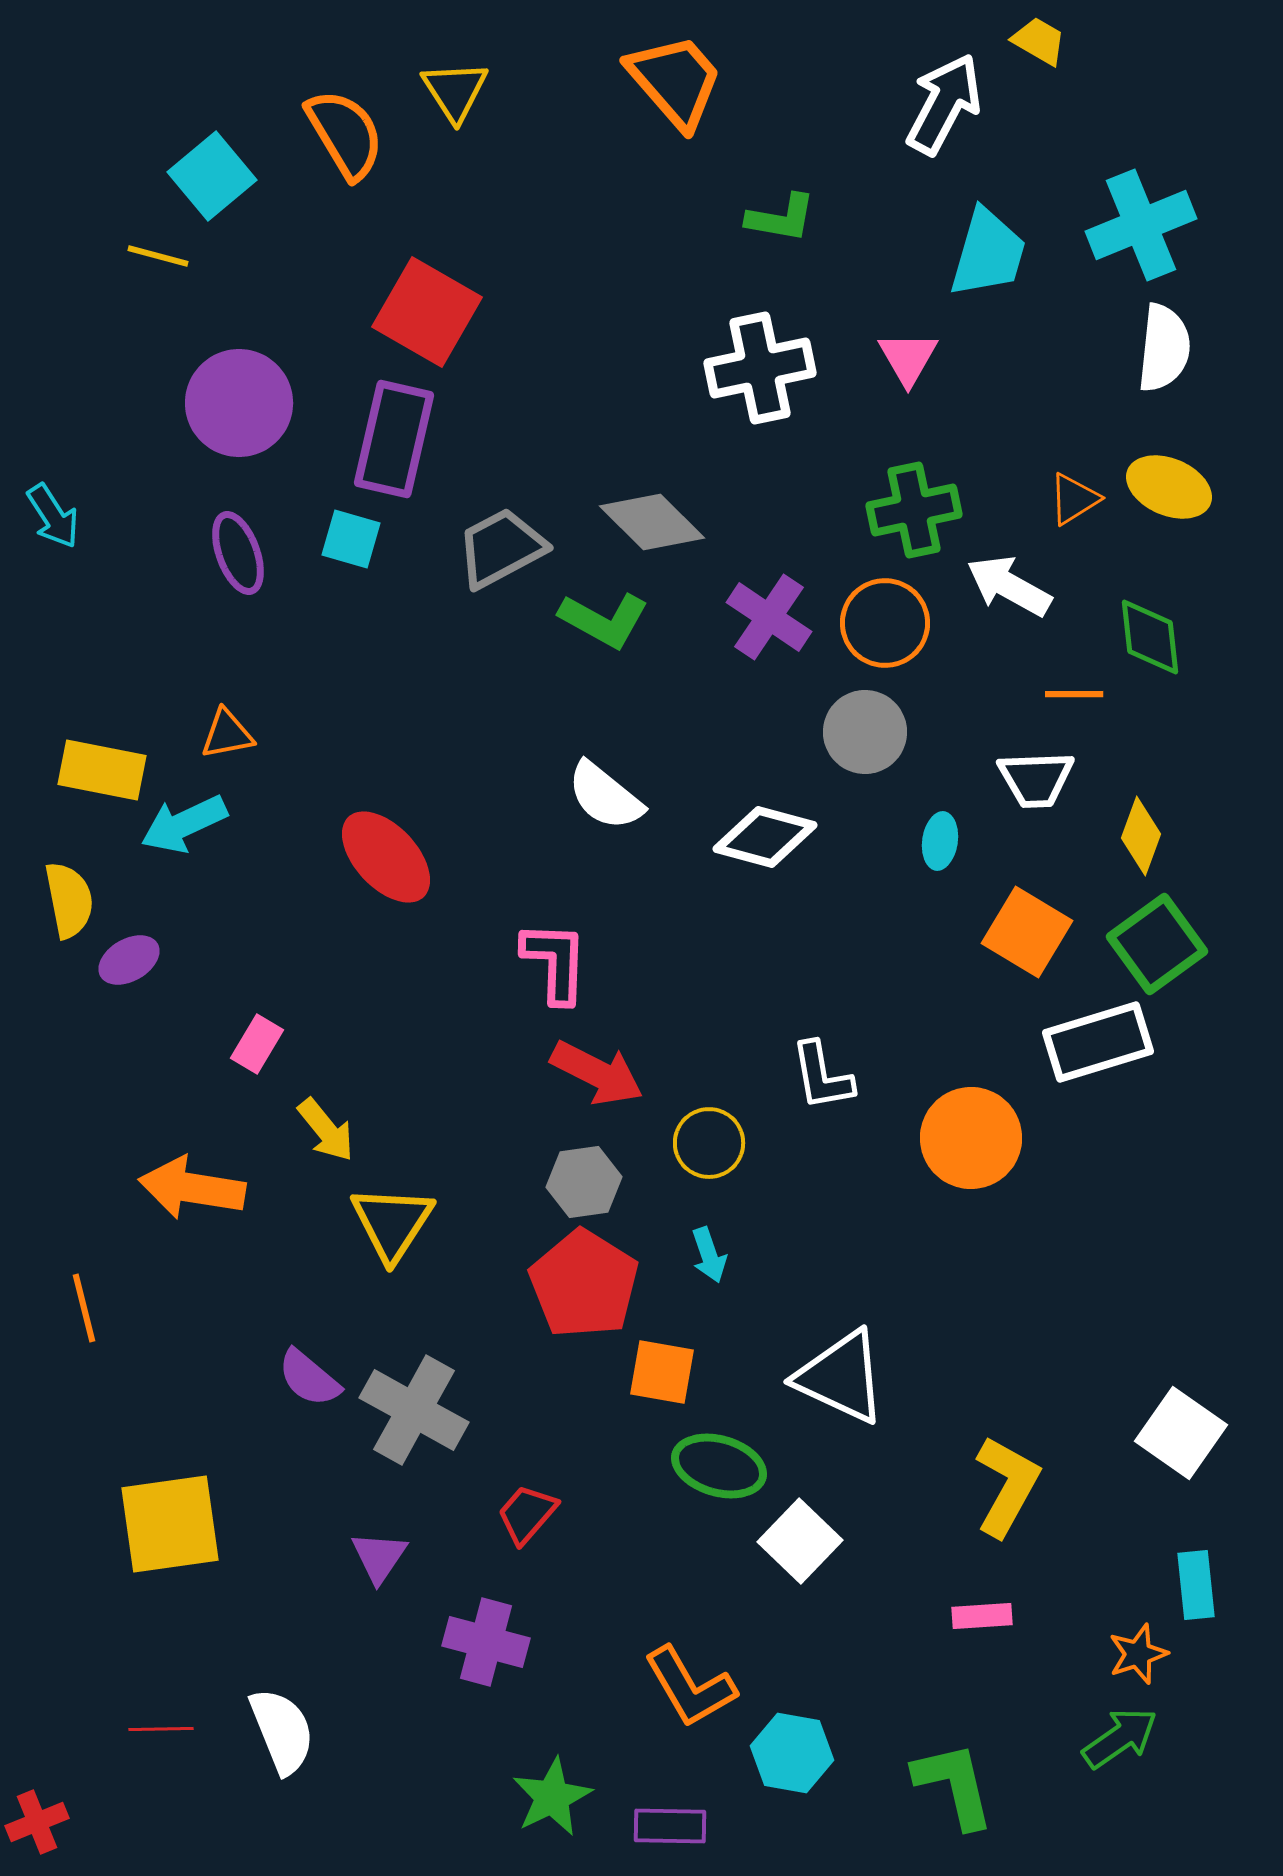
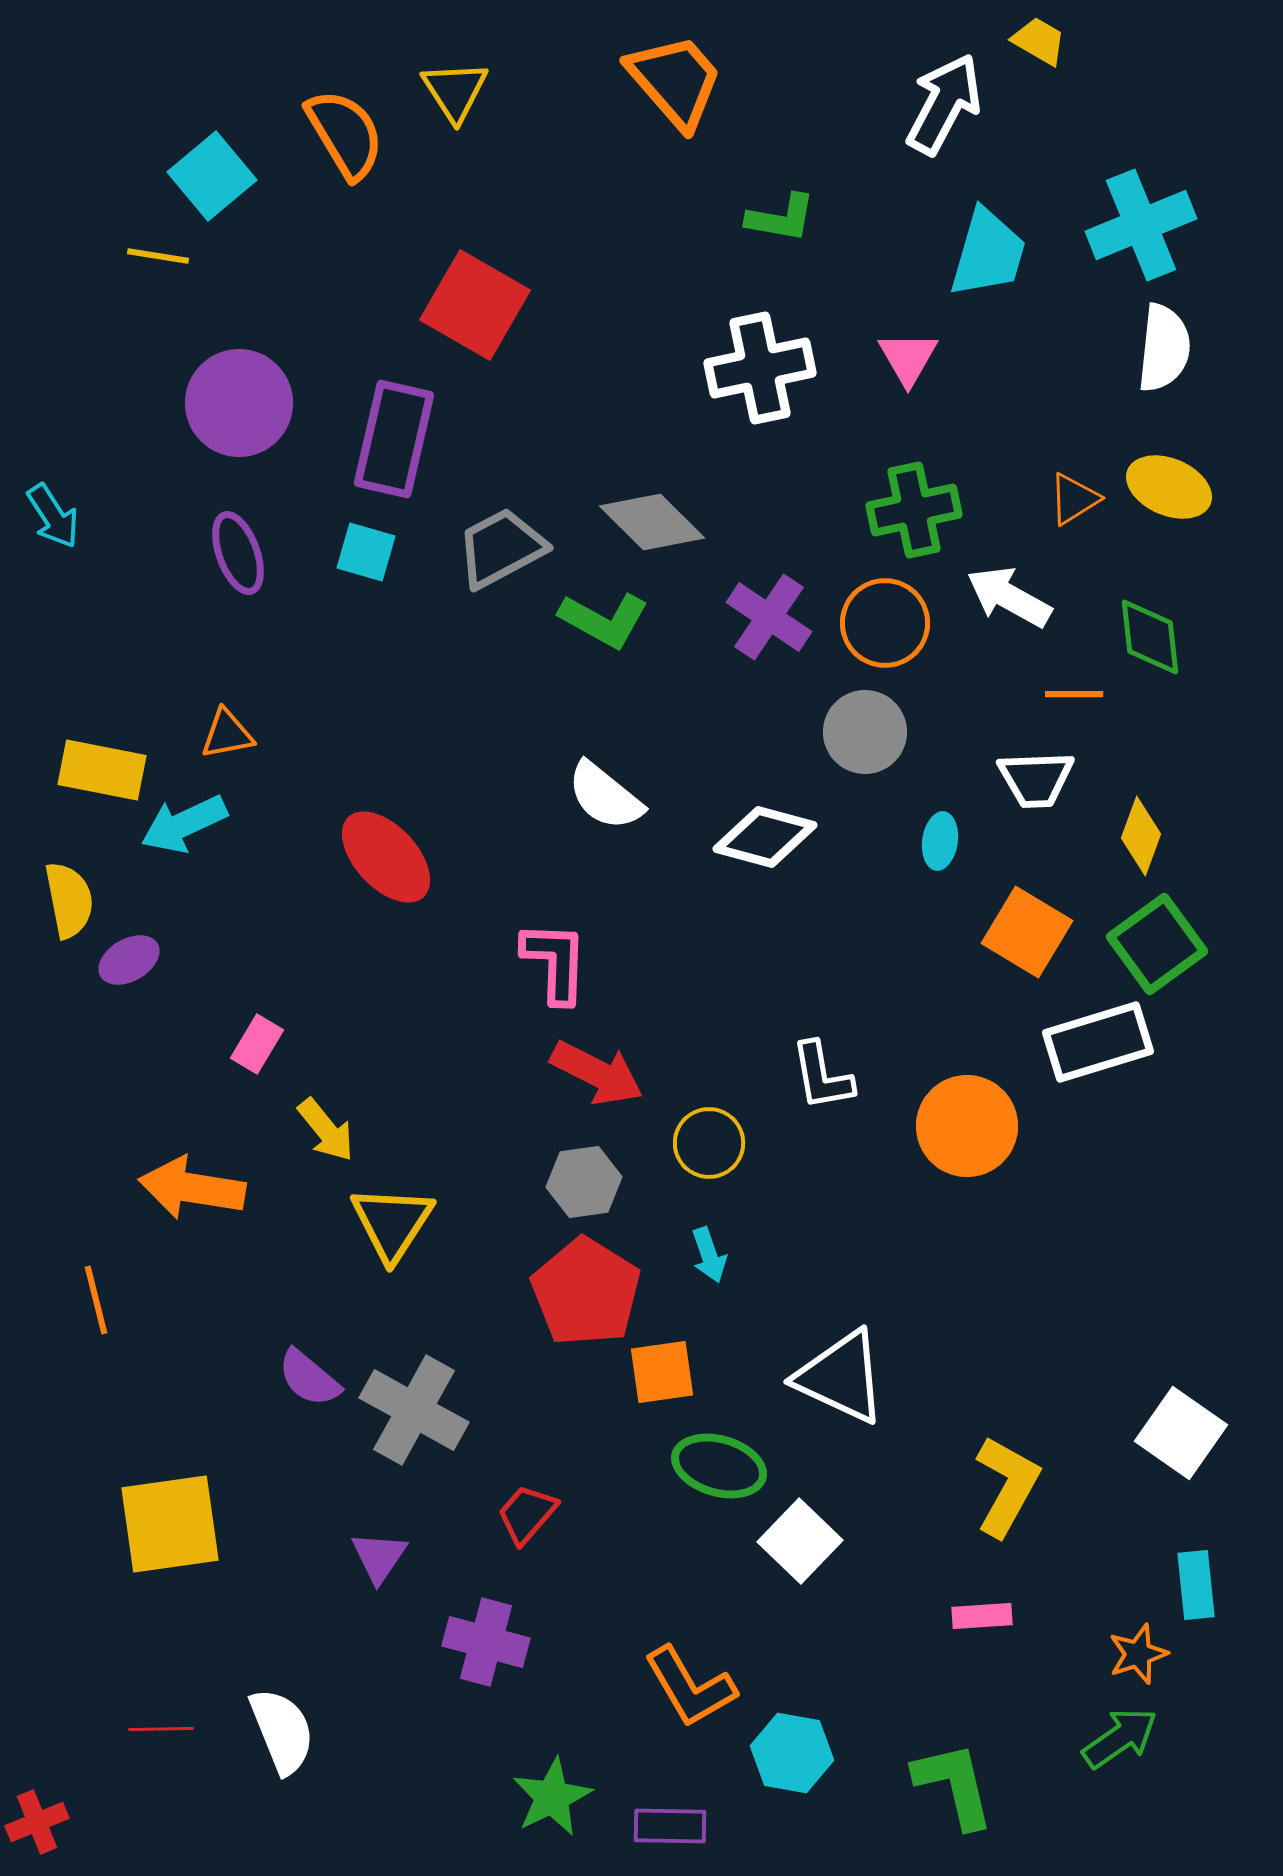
yellow line at (158, 256): rotated 6 degrees counterclockwise
red square at (427, 312): moved 48 px right, 7 px up
cyan square at (351, 539): moved 15 px right, 13 px down
white arrow at (1009, 586): moved 11 px down
orange circle at (971, 1138): moved 4 px left, 12 px up
red pentagon at (584, 1284): moved 2 px right, 8 px down
orange line at (84, 1308): moved 12 px right, 8 px up
orange square at (662, 1372): rotated 18 degrees counterclockwise
